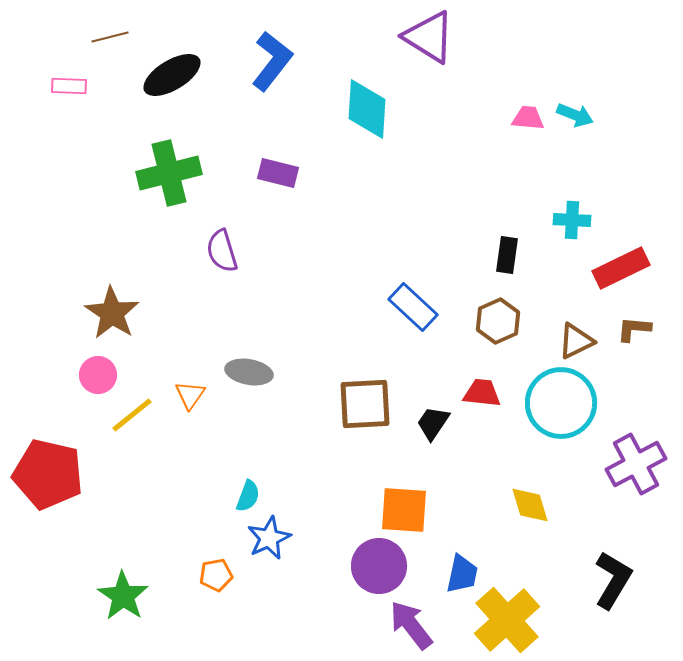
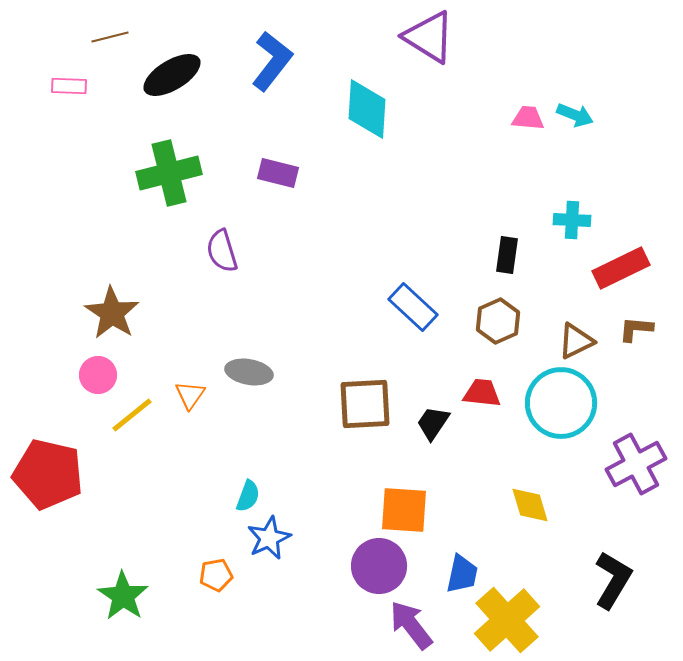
brown L-shape: moved 2 px right
